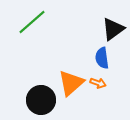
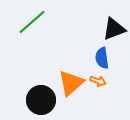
black triangle: moved 1 px right; rotated 15 degrees clockwise
orange arrow: moved 2 px up
